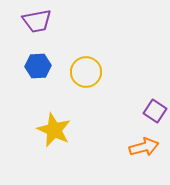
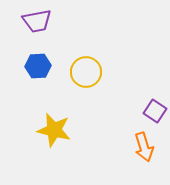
yellow star: rotated 12 degrees counterclockwise
orange arrow: rotated 88 degrees clockwise
